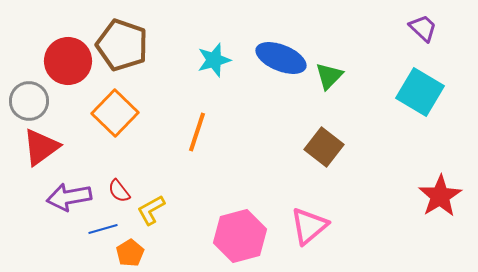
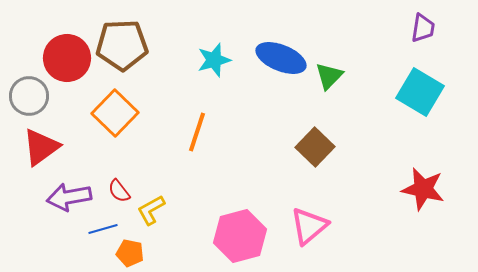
purple trapezoid: rotated 56 degrees clockwise
brown pentagon: rotated 21 degrees counterclockwise
red circle: moved 1 px left, 3 px up
gray circle: moved 5 px up
brown square: moved 9 px left; rotated 6 degrees clockwise
red star: moved 17 px left, 7 px up; rotated 27 degrees counterclockwise
orange pentagon: rotated 28 degrees counterclockwise
